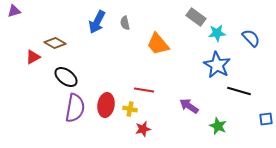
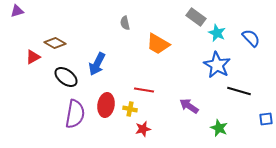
purple triangle: moved 3 px right
blue arrow: moved 42 px down
cyan star: rotated 30 degrees clockwise
orange trapezoid: rotated 20 degrees counterclockwise
purple semicircle: moved 6 px down
green star: moved 1 px right, 2 px down
